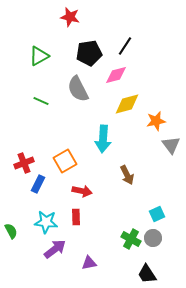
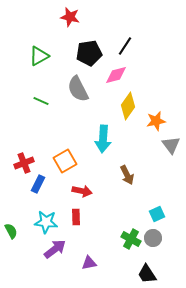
yellow diamond: moved 1 px right, 2 px down; rotated 40 degrees counterclockwise
